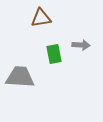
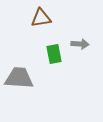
gray arrow: moved 1 px left, 1 px up
gray trapezoid: moved 1 px left, 1 px down
